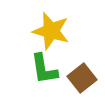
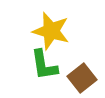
green L-shape: moved 4 px up
